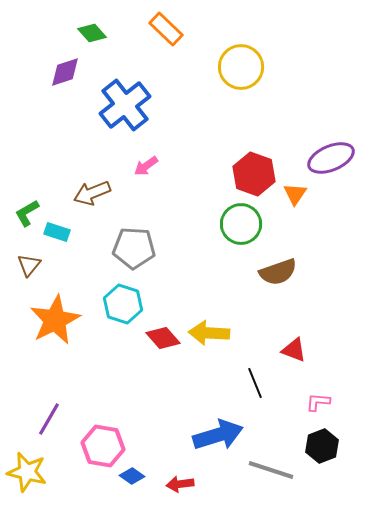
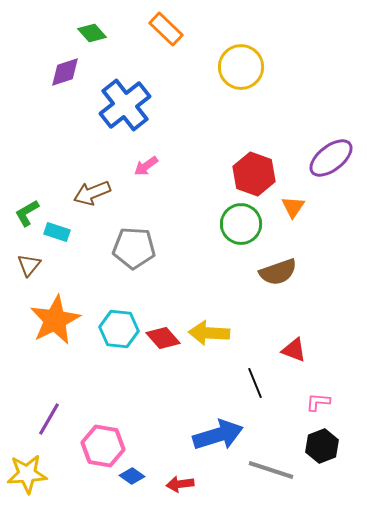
purple ellipse: rotated 15 degrees counterclockwise
orange triangle: moved 2 px left, 13 px down
cyan hexagon: moved 4 px left, 25 px down; rotated 12 degrees counterclockwise
yellow star: moved 2 px down; rotated 18 degrees counterclockwise
